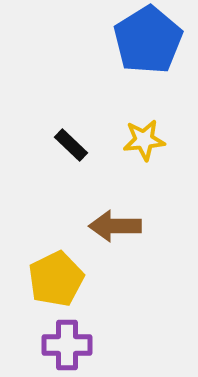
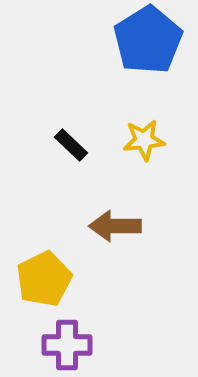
yellow pentagon: moved 12 px left
